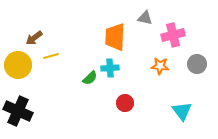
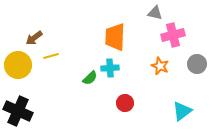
gray triangle: moved 10 px right, 5 px up
orange star: rotated 18 degrees clockwise
cyan triangle: rotated 30 degrees clockwise
